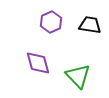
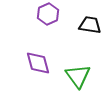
purple hexagon: moved 3 px left, 8 px up
green triangle: rotated 8 degrees clockwise
